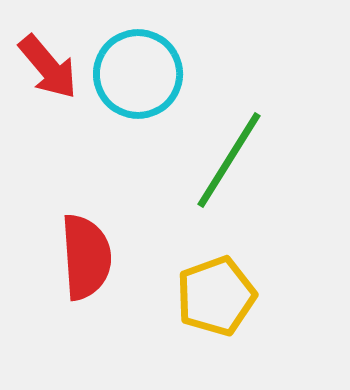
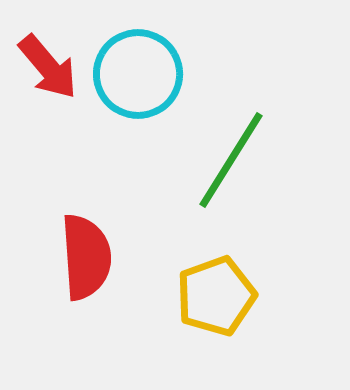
green line: moved 2 px right
